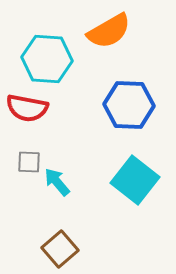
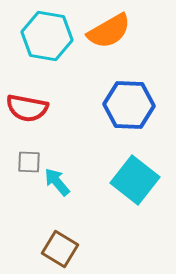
cyan hexagon: moved 23 px up; rotated 6 degrees clockwise
brown square: rotated 18 degrees counterclockwise
